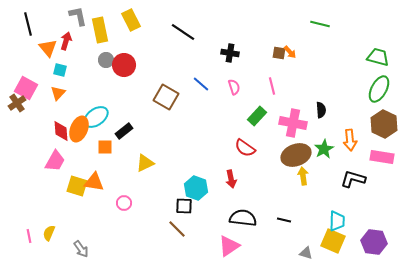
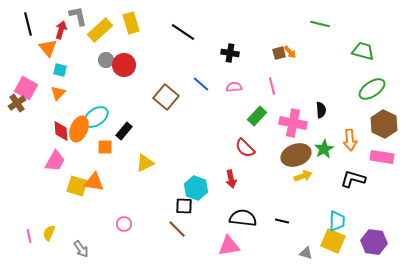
yellow rectangle at (131, 20): moved 3 px down; rotated 10 degrees clockwise
yellow rectangle at (100, 30): rotated 60 degrees clockwise
red arrow at (66, 41): moved 5 px left, 11 px up
brown square at (279, 53): rotated 24 degrees counterclockwise
green trapezoid at (378, 57): moved 15 px left, 6 px up
pink semicircle at (234, 87): rotated 77 degrees counterclockwise
green ellipse at (379, 89): moved 7 px left; rotated 28 degrees clockwise
brown square at (166, 97): rotated 10 degrees clockwise
black rectangle at (124, 131): rotated 12 degrees counterclockwise
red semicircle at (245, 148): rotated 10 degrees clockwise
yellow arrow at (303, 176): rotated 78 degrees clockwise
pink circle at (124, 203): moved 21 px down
black line at (284, 220): moved 2 px left, 1 px down
pink triangle at (229, 246): rotated 25 degrees clockwise
